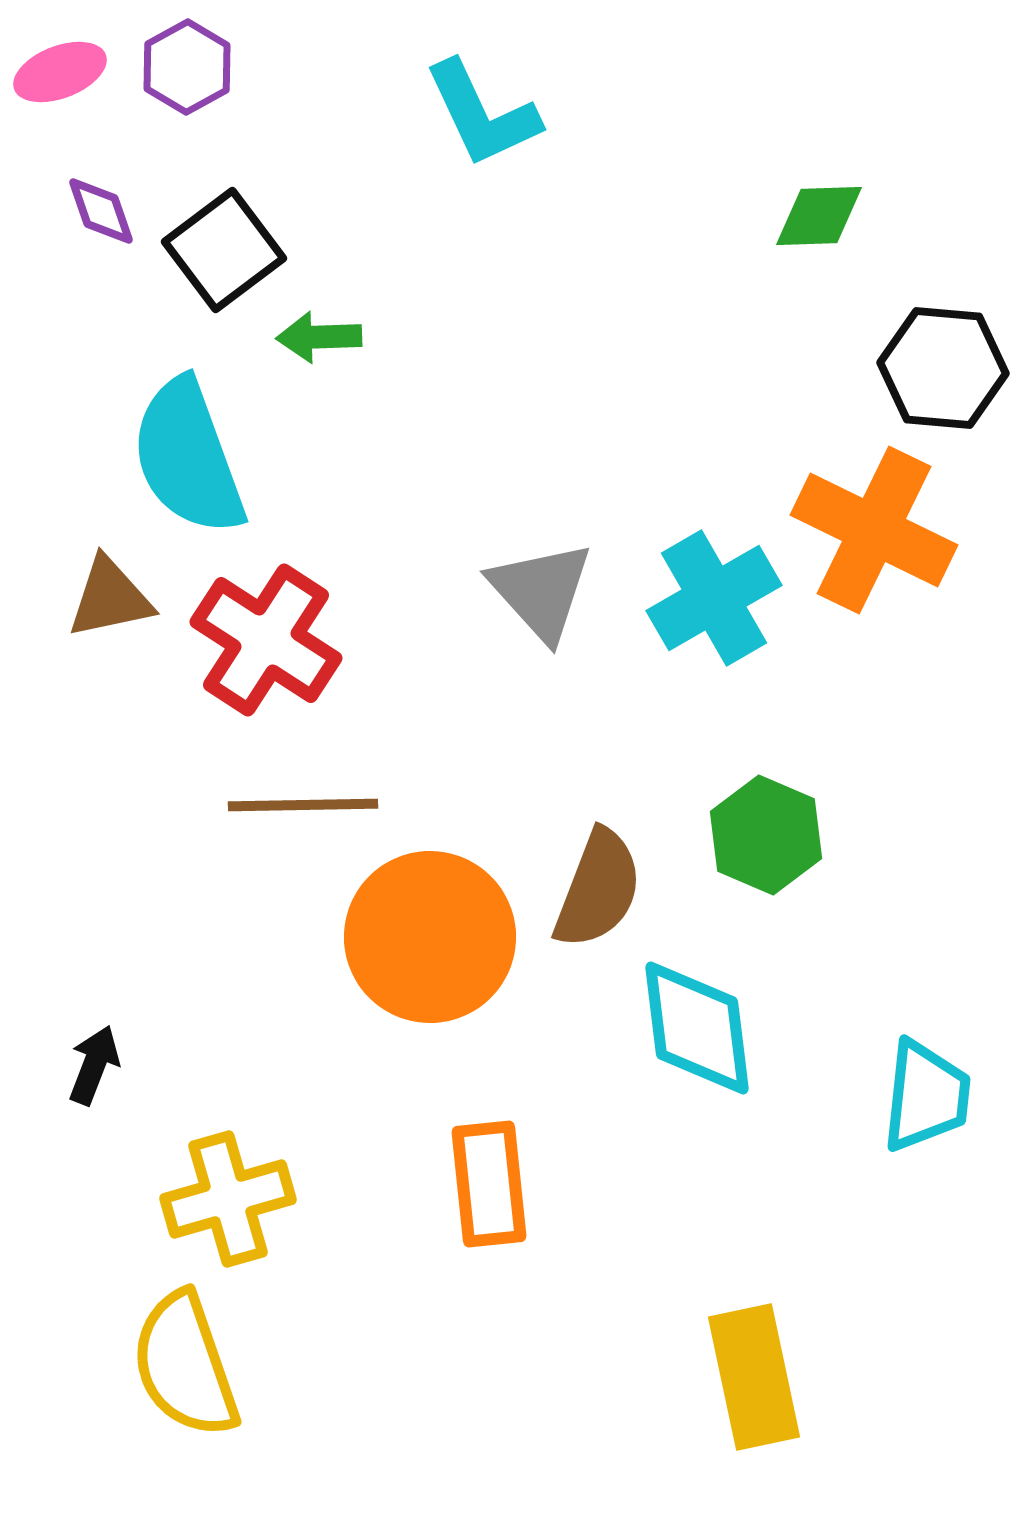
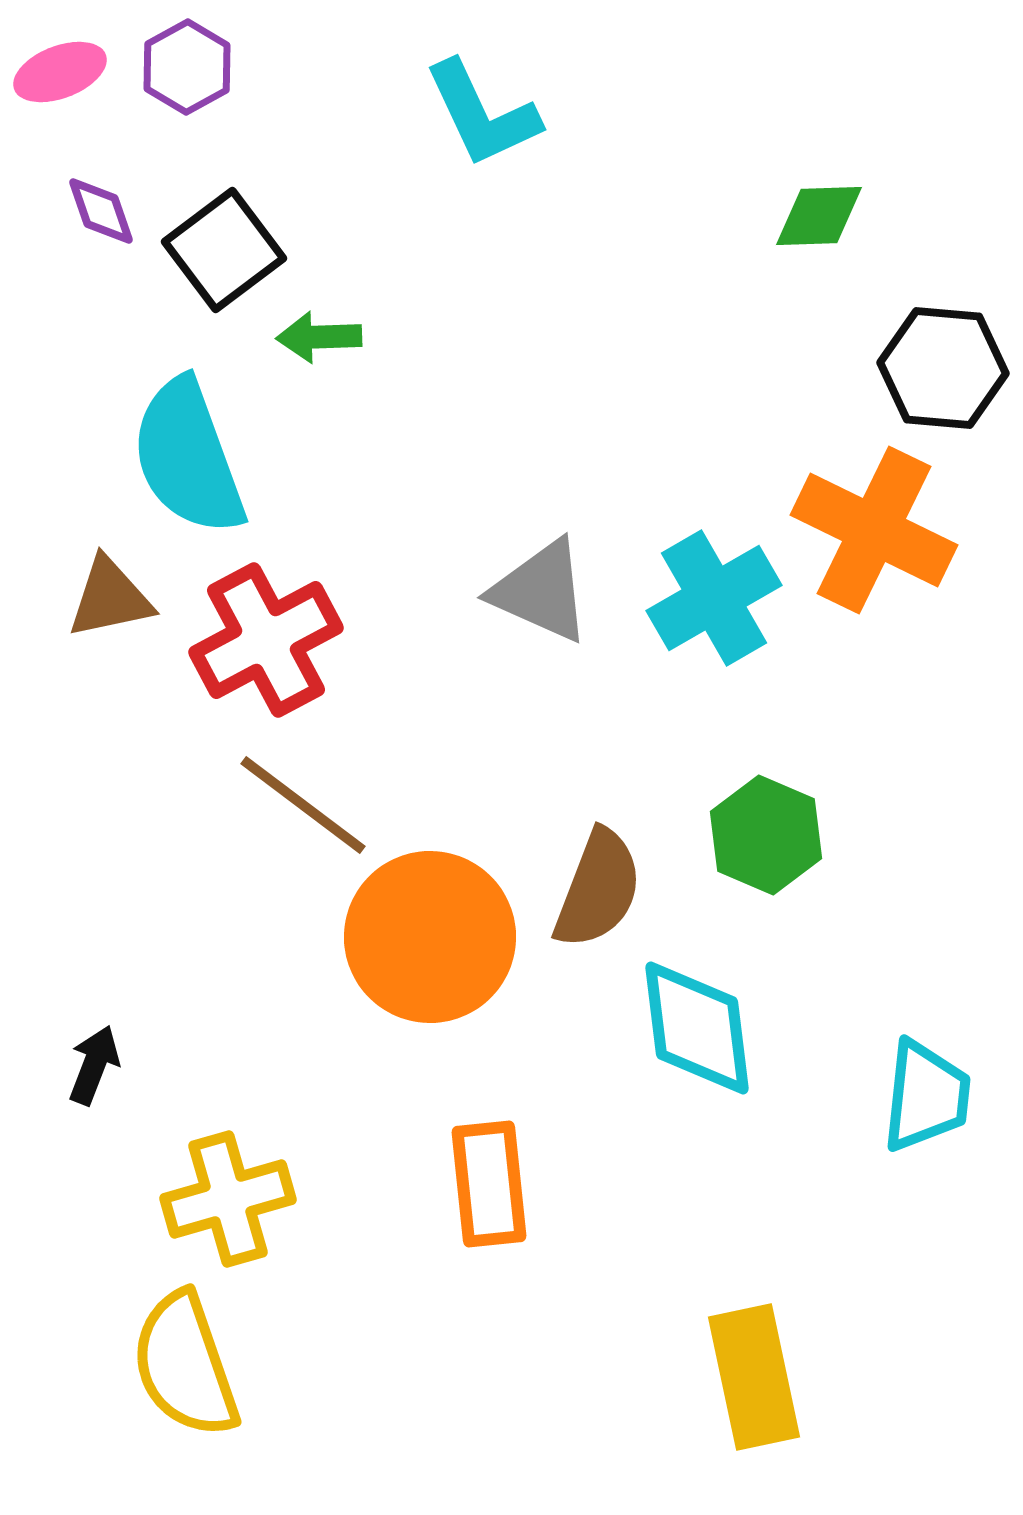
gray triangle: rotated 24 degrees counterclockwise
red cross: rotated 29 degrees clockwise
brown line: rotated 38 degrees clockwise
